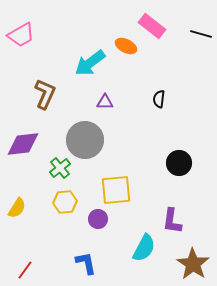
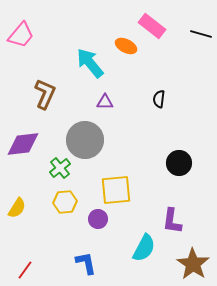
pink trapezoid: rotated 20 degrees counterclockwise
cyan arrow: rotated 88 degrees clockwise
